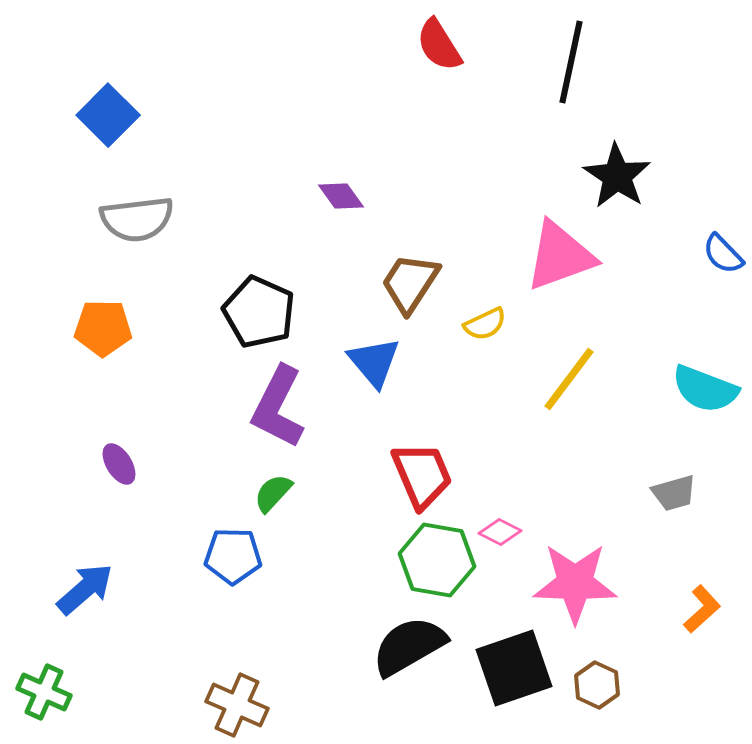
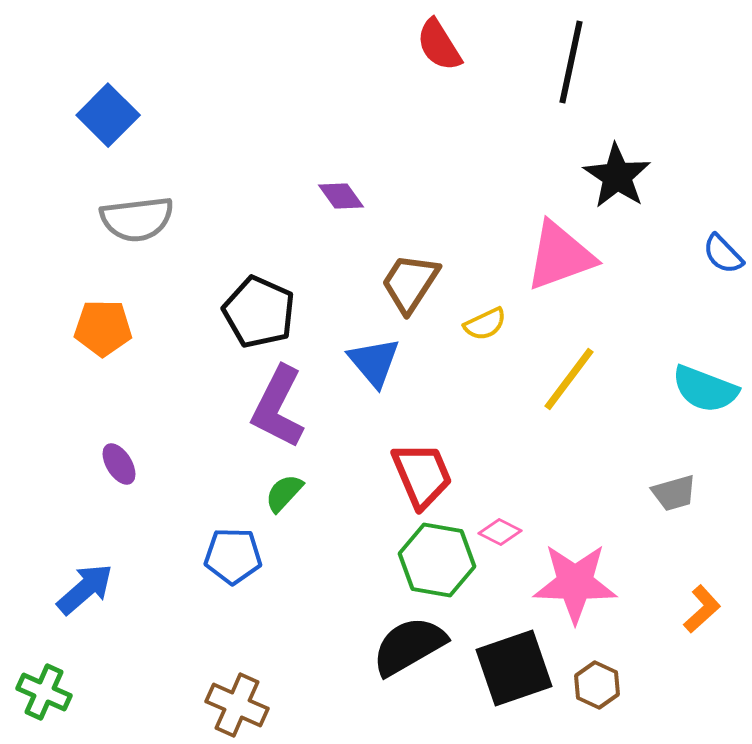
green semicircle: moved 11 px right
